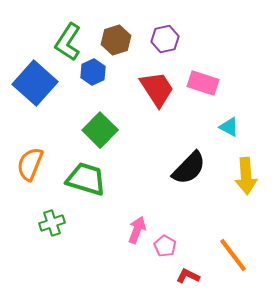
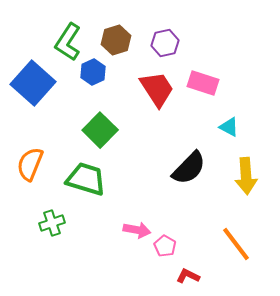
purple hexagon: moved 4 px down
blue square: moved 2 px left
pink arrow: rotated 80 degrees clockwise
orange line: moved 3 px right, 11 px up
